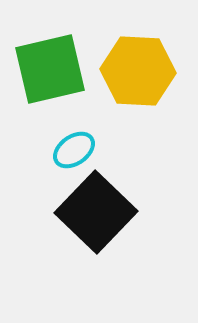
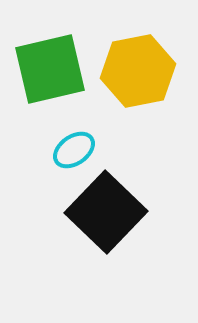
yellow hexagon: rotated 14 degrees counterclockwise
black square: moved 10 px right
